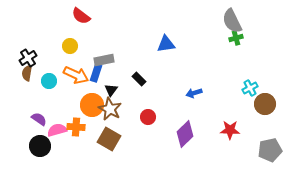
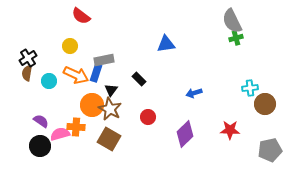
cyan cross: rotated 21 degrees clockwise
purple semicircle: moved 2 px right, 2 px down
pink semicircle: moved 3 px right, 4 px down
